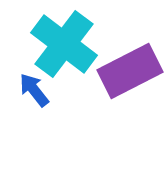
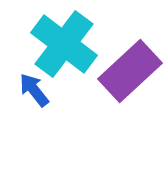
purple rectangle: rotated 16 degrees counterclockwise
